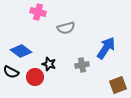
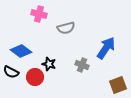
pink cross: moved 1 px right, 2 px down
gray cross: rotated 32 degrees clockwise
